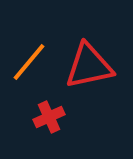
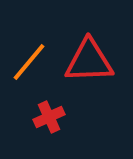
red triangle: moved 5 px up; rotated 10 degrees clockwise
